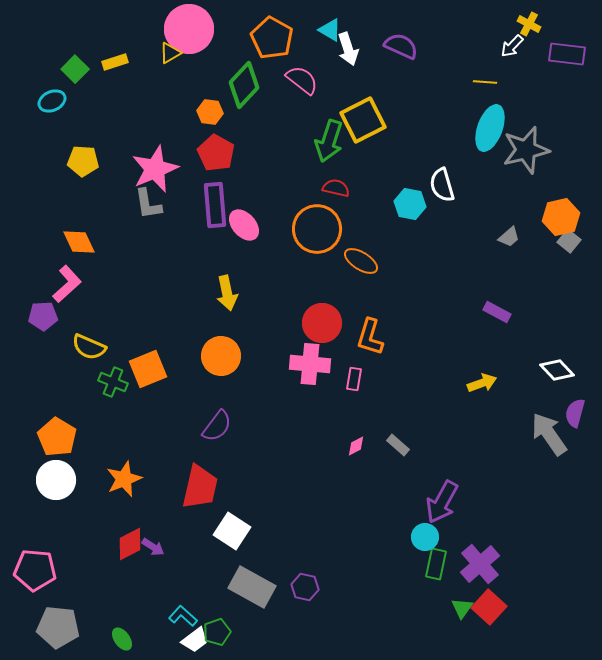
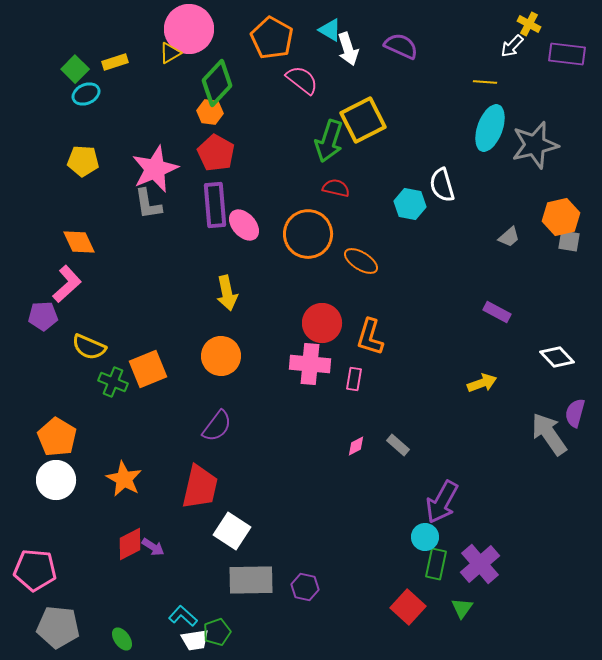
green diamond at (244, 85): moved 27 px left, 2 px up
cyan ellipse at (52, 101): moved 34 px right, 7 px up
gray star at (526, 150): moved 9 px right, 5 px up
orange circle at (317, 229): moved 9 px left, 5 px down
gray square at (569, 241): rotated 30 degrees counterclockwise
white diamond at (557, 370): moved 13 px up
orange star at (124, 479): rotated 21 degrees counterclockwise
gray rectangle at (252, 587): moved 1 px left, 7 px up; rotated 30 degrees counterclockwise
red square at (489, 607): moved 81 px left
white trapezoid at (195, 640): rotated 28 degrees clockwise
